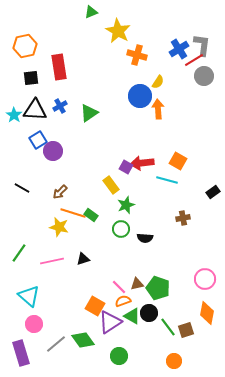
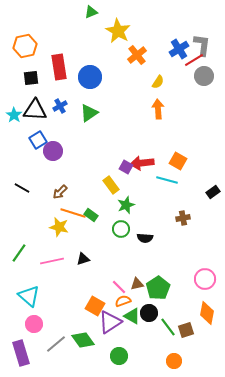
orange cross at (137, 55): rotated 36 degrees clockwise
blue circle at (140, 96): moved 50 px left, 19 px up
green pentagon at (158, 288): rotated 20 degrees clockwise
